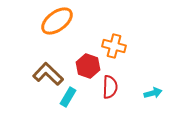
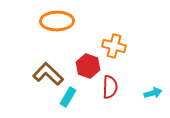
orange ellipse: rotated 36 degrees clockwise
